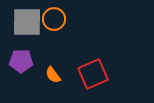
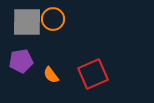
orange circle: moved 1 px left
purple pentagon: rotated 10 degrees counterclockwise
orange semicircle: moved 2 px left
